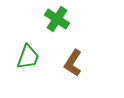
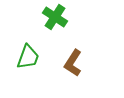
green cross: moved 2 px left, 2 px up
